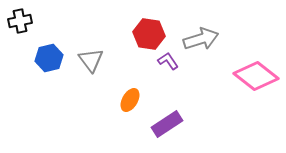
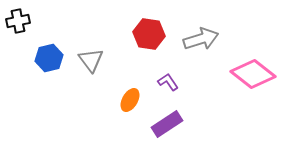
black cross: moved 2 px left
purple L-shape: moved 21 px down
pink diamond: moved 3 px left, 2 px up
